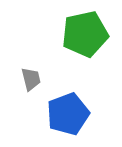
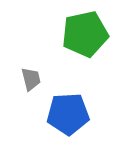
blue pentagon: rotated 18 degrees clockwise
